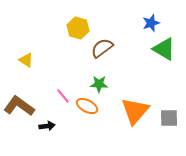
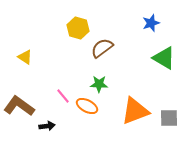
green triangle: moved 9 px down
yellow triangle: moved 1 px left, 3 px up
orange triangle: rotated 28 degrees clockwise
